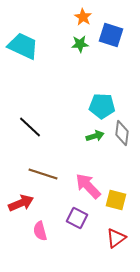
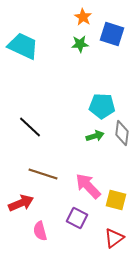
blue square: moved 1 px right, 1 px up
red triangle: moved 2 px left
